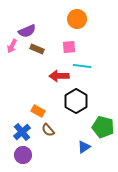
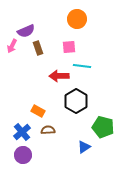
purple semicircle: moved 1 px left
brown rectangle: moved 1 px right, 1 px up; rotated 48 degrees clockwise
brown semicircle: rotated 128 degrees clockwise
